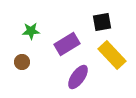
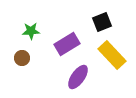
black square: rotated 12 degrees counterclockwise
brown circle: moved 4 px up
